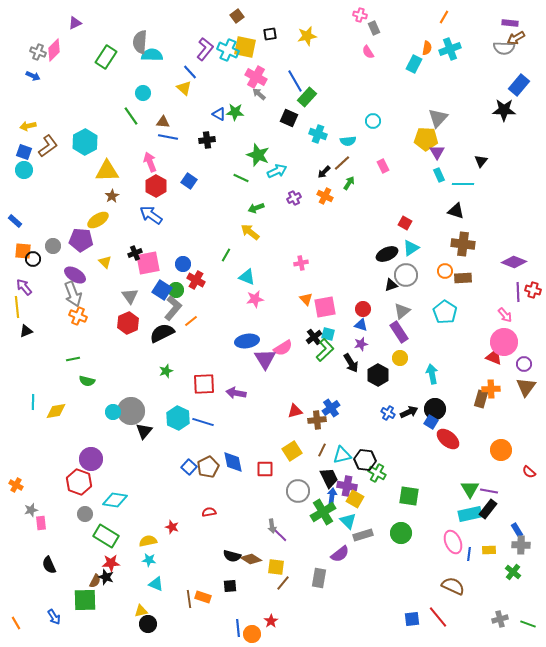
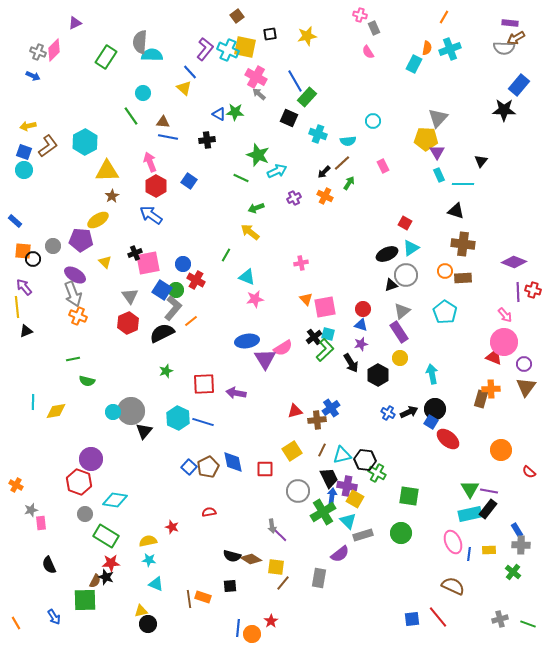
blue line at (238, 628): rotated 12 degrees clockwise
